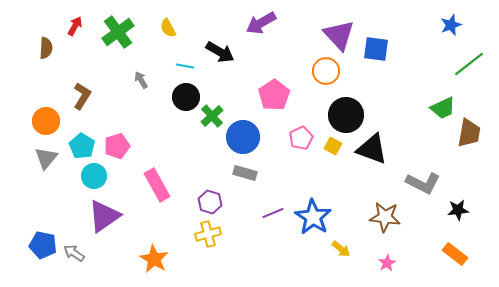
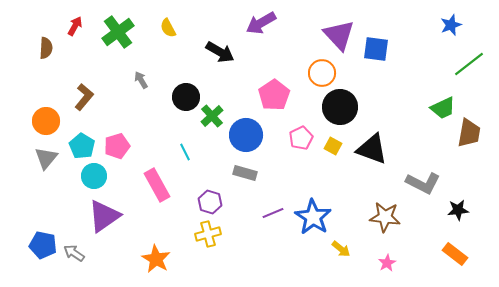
cyan line at (185, 66): moved 86 px down; rotated 54 degrees clockwise
orange circle at (326, 71): moved 4 px left, 2 px down
brown L-shape at (82, 96): moved 2 px right, 1 px down; rotated 8 degrees clockwise
black circle at (346, 115): moved 6 px left, 8 px up
blue circle at (243, 137): moved 3 px right, 2 px up
orange star at (154, 259): moved 2 px right
